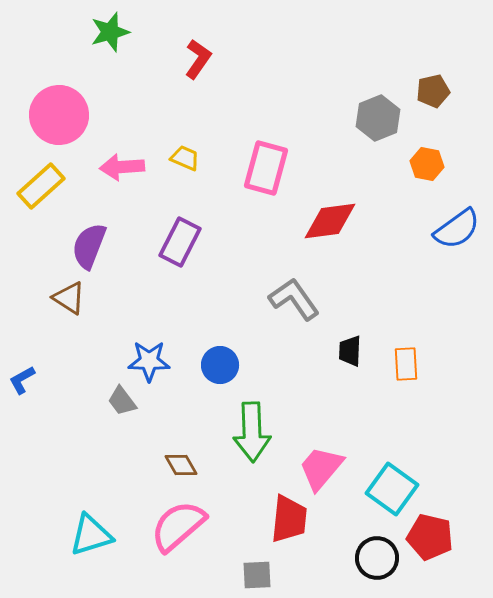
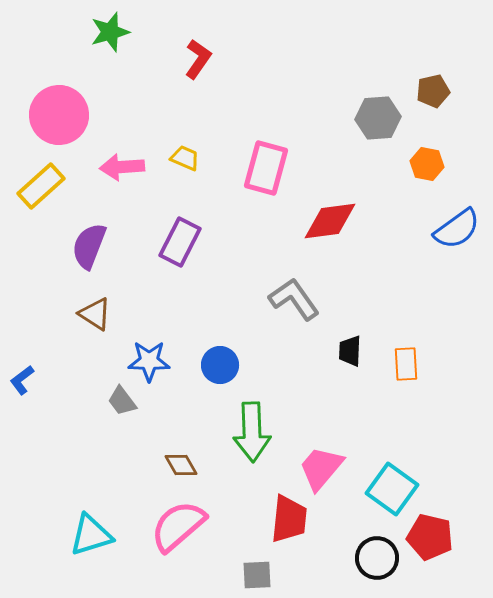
gray hexagon: rotated 18 degrees clockwise
brown triangle: moved 26 px right, 16 px down
blue L-shape: rotated 8 degrees counterclockwise
